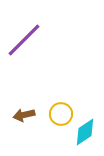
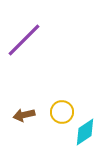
yellow circle: moved 1 px right, 2 px up
